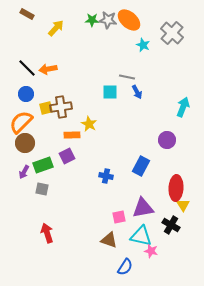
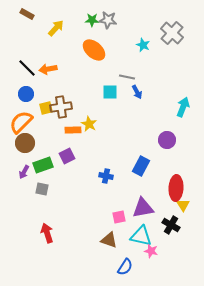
orange ellipse: moved 35 px left, 30 px down
orange rectangle: moved 1 px right, 5 px up
